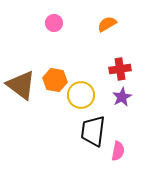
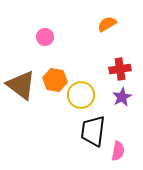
pink circle: moved 9 px left, 14 px down
